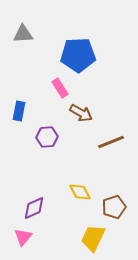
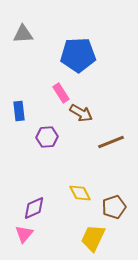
pink rectangle: moved 1 px right, 5 px down
blue rectangle: rotated 18 degrees counterclockwise
yellow diamond: moved 1 px down
pink triangle: moved 1 px right, 3 px up
